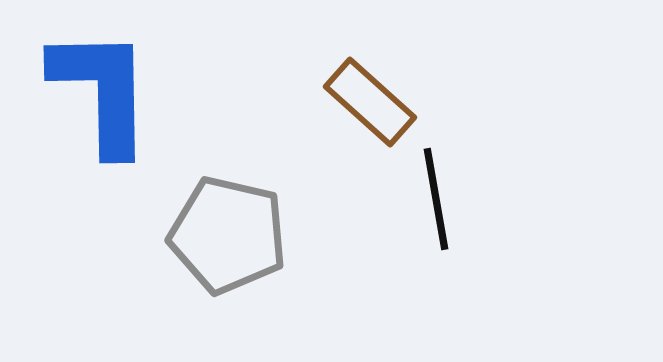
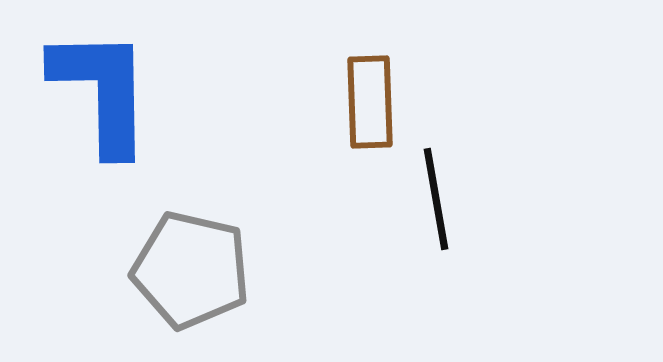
brown rectangle: rotated 46 degrees clockwise
gray pentagon: moved 37 px left, 35 px down
